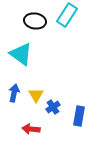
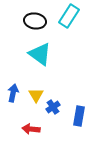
cyan rectangle: moved 2 px right, 1 px down
cyan triangle: moved 19 px right
blue arrow: moved 1 px left
